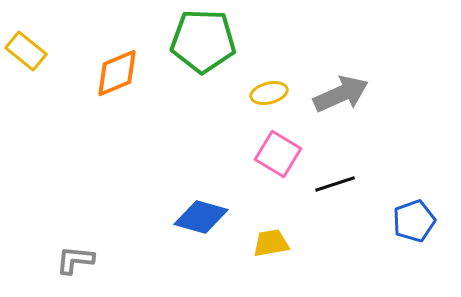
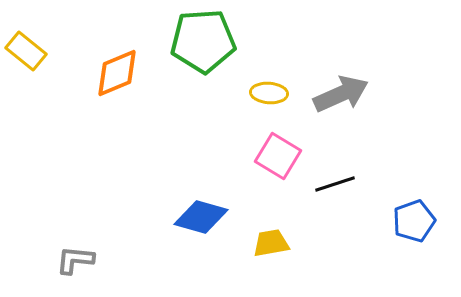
green pentagon: rotated 6 degrees counterclockwise
yellow ellipse: rotated 18 degrees clockwise
pink square: moved 2 px down
